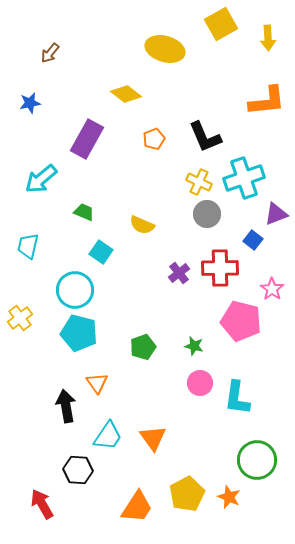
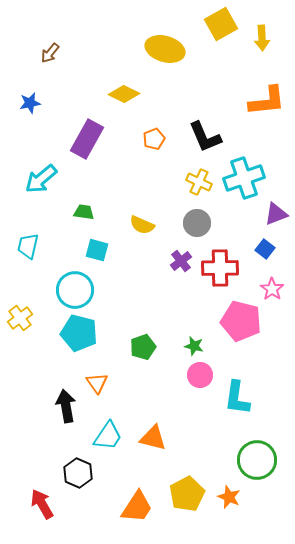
yellow arrow at (268, 38): moved 6 px left
yellow diamond at (126, 94): moved 2 px left; rotated 12 degrees counterclockwise
green trapezoid at (84, 212): rotated 15 degrees counterclockwise
gray circle at (207, 214): moved 10 px left, 9 px down
blue square at (253, 240): moved 12 px right, 9 px down
cyan square at (101, 252): moved 4 px left, 2 px up; rotated 20 degrees counterclockwise
purple cross at (179, 273): moved 2 px right, 12 px up
pink circle at (200, 383): moved 8 px up
orange triangle at (153, 438): rotated 40 degrees counterclockwise
black hexagon at (78, 470): moved 3 px down; rotated 20 degrees clockwise
